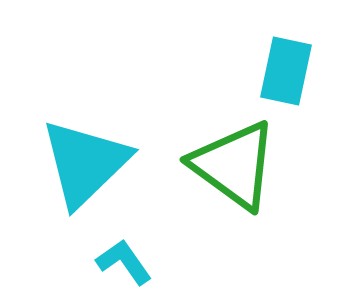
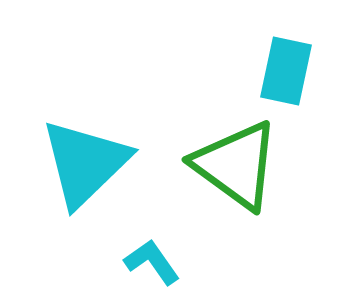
green triangle: moved 2 px right
cyan L-shape: moved 28 px right
